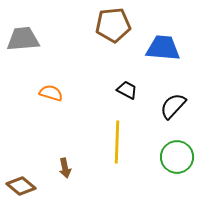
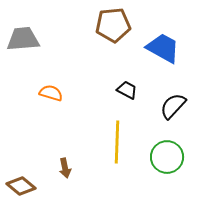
blue trapezoid: rotated 24 degrees clockwise
green circle: moved 10 px left
